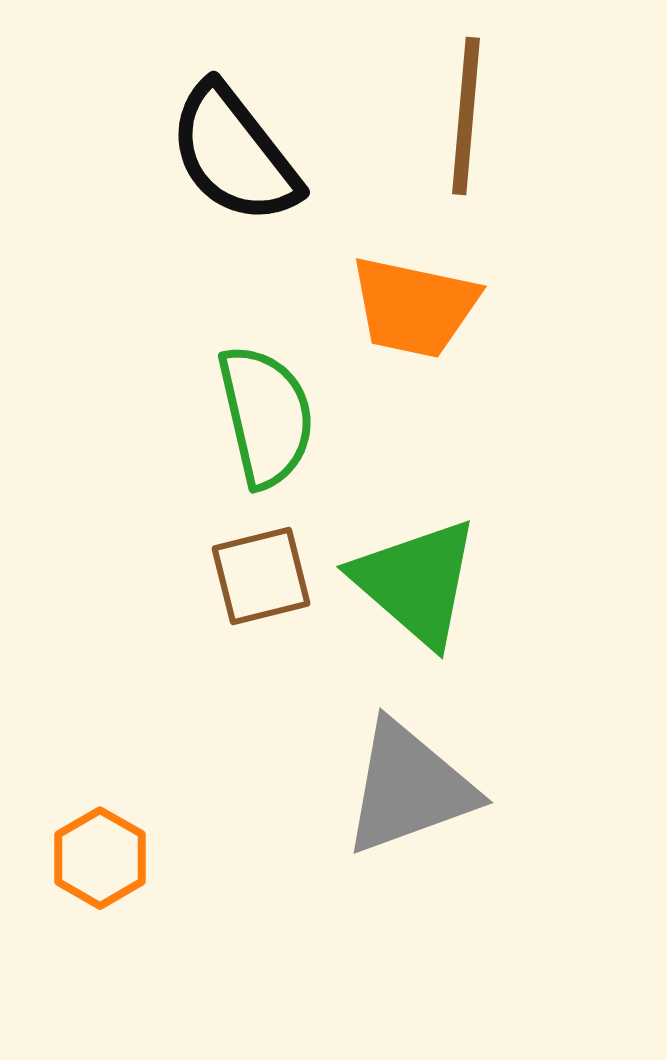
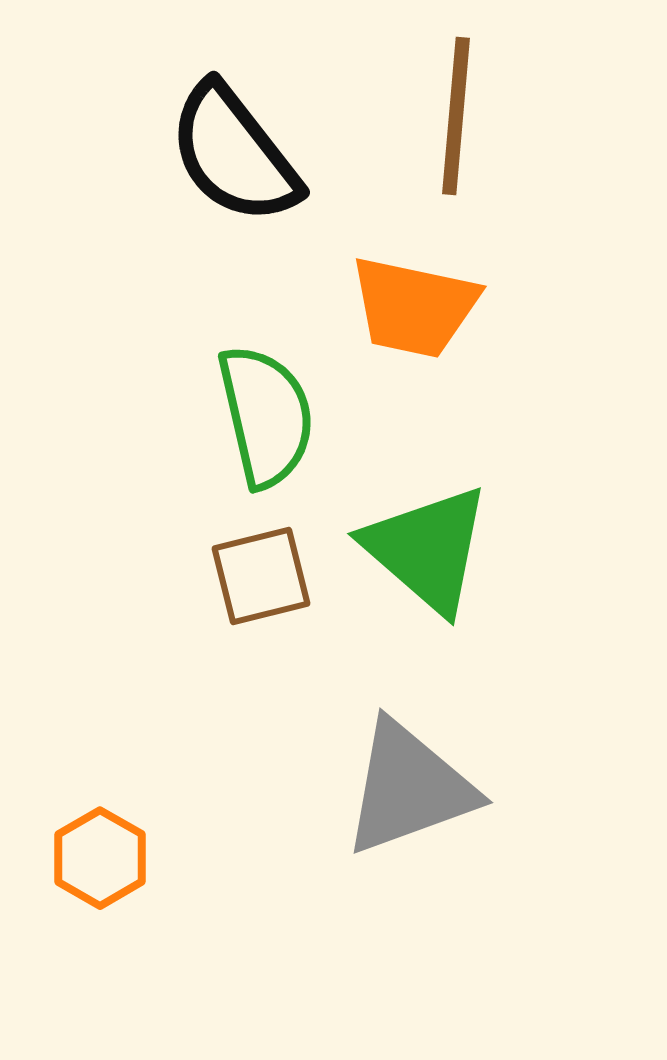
brown line: moved 10 px left
green triangle: moved 11 px right, 33 px up
